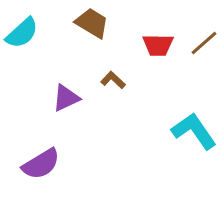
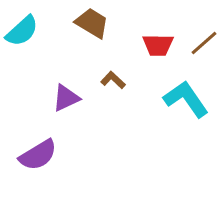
cyan semicircle: moved 2 px up
cyan L-shape: moved 8 px left, 32 px up
purple semicircle: moved 3 px left, 9 px up
